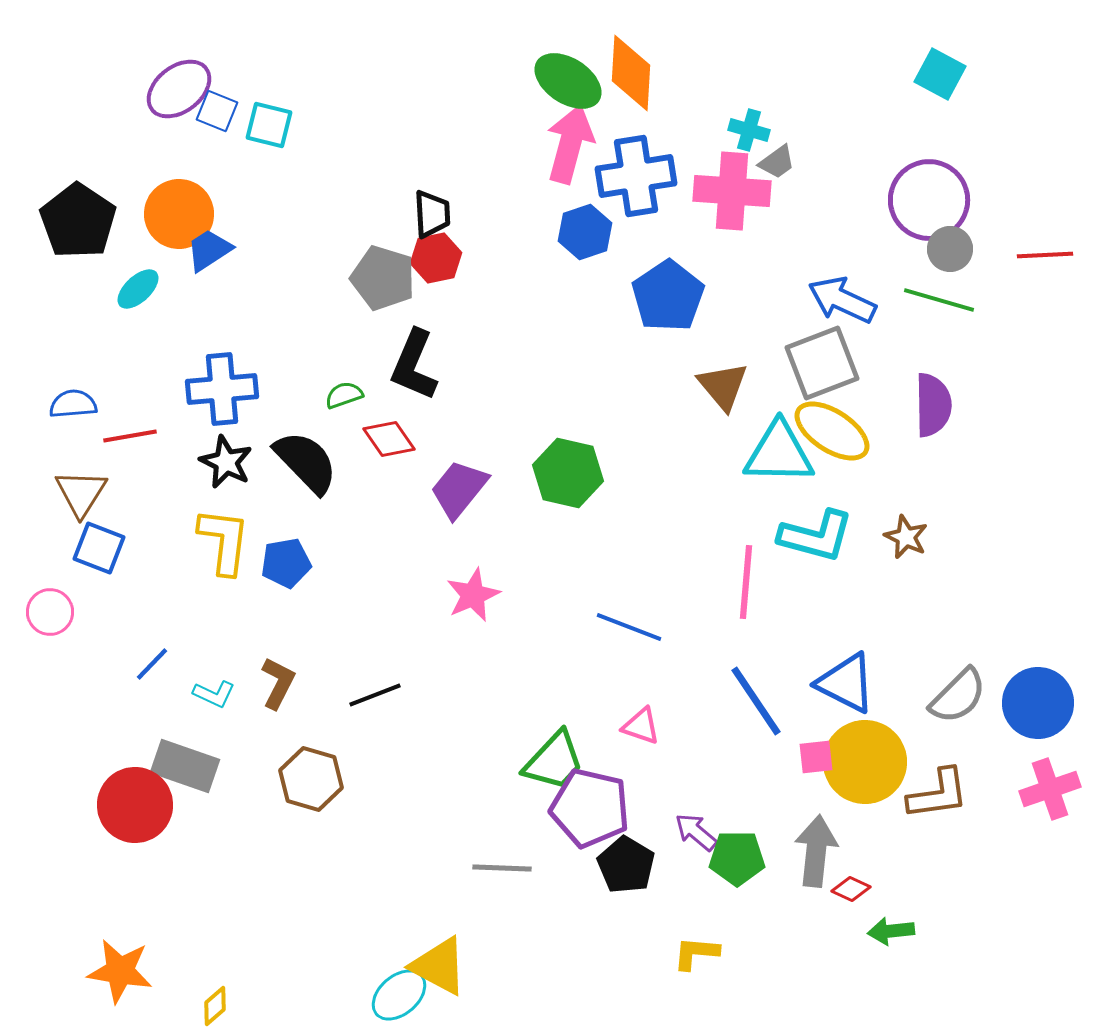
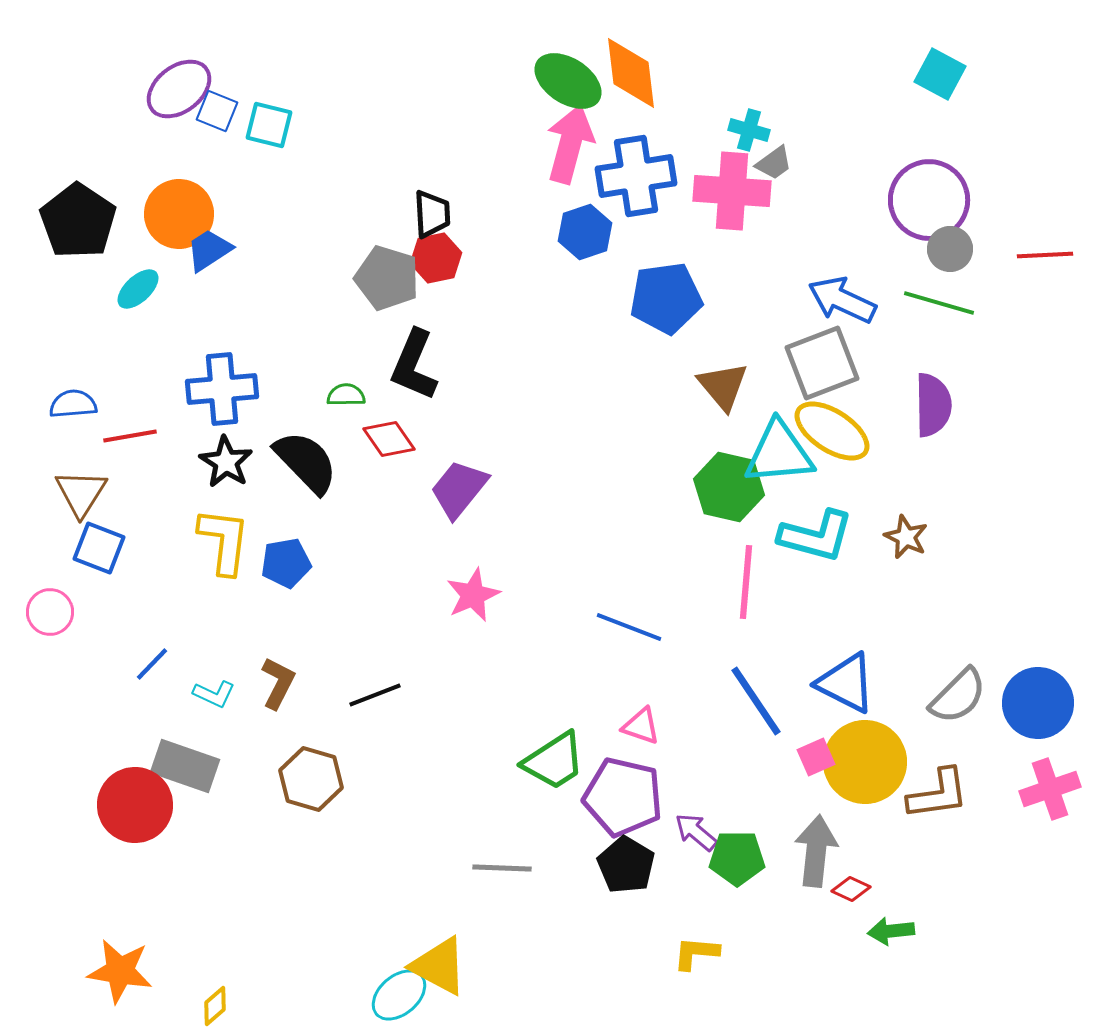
orange diamond at (631, 73): rotated 10 degrees counterclockwise
gray trapezoid at (777, 162): moved 3 px left, 1 px down
gray pentagon at (383, 278): moved 4 px right
blue pentagon at (668, 296): moved 2 px left, 2 px down; rotated 26 degrees clockwise
green line at (939, 300): moved 3 px down
green semicircle at (344, 395): moved 2 px right; rotated 18 degrees clockwise
cyan triangle at (779, 453): rotated 6 degrees counterclockwise
black star at (226, 462): rotated 6 degrees clockwise
green hexagon at (568, 473): moved 161 px right, 14 px down
pink square at (816, 757): rotated 18 degrees counterclockwise
green trapezoid at (554, 761): rotated 14 degrees clockwise
purple pentagon at (590, 808): moved 33 px right, 11 px up
